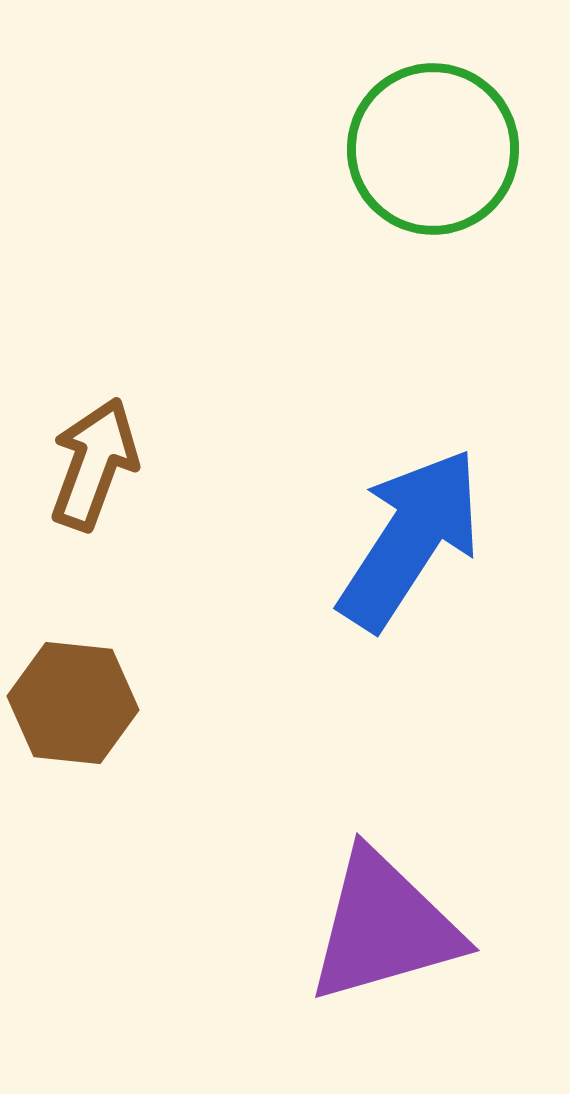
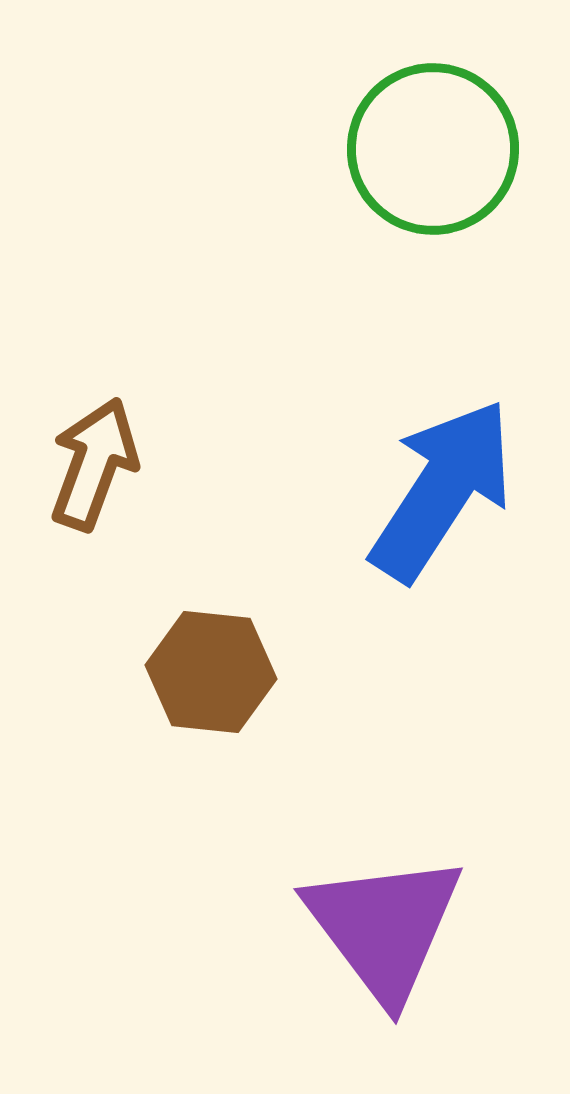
blue arrow: moved 32 px right, 49 px up
brown hexagon: moved 138 px right, 31 px up
purple triangle: rotated 51 degrees counterclockwise
